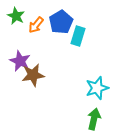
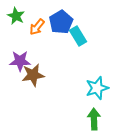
orange arrow: moved 1 px right, 2 px down
cyan rectangle: rotated 48 degrees counterclockwise
purple star: rotated 25 degrees counterclockwise
green arrow: rotated 15 degrees counterclockwise
